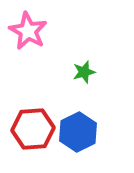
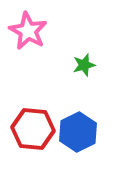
green star: moved 7 px up
red hexagon: rotated 9 degrees clockwise
